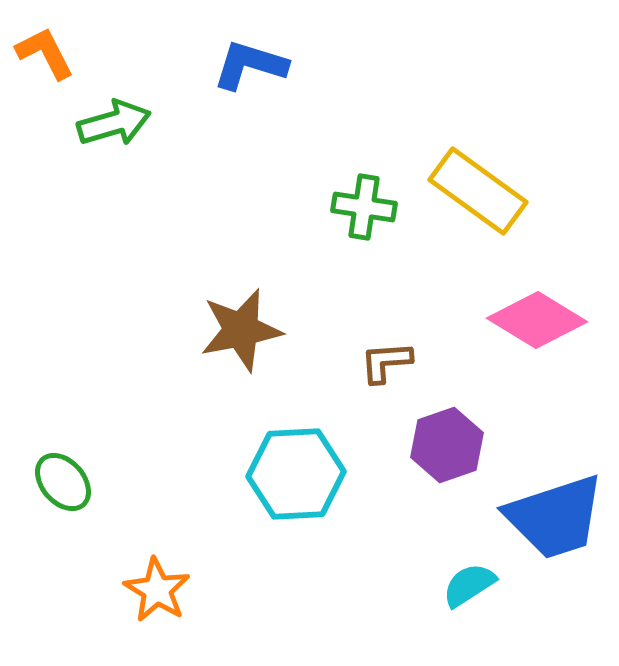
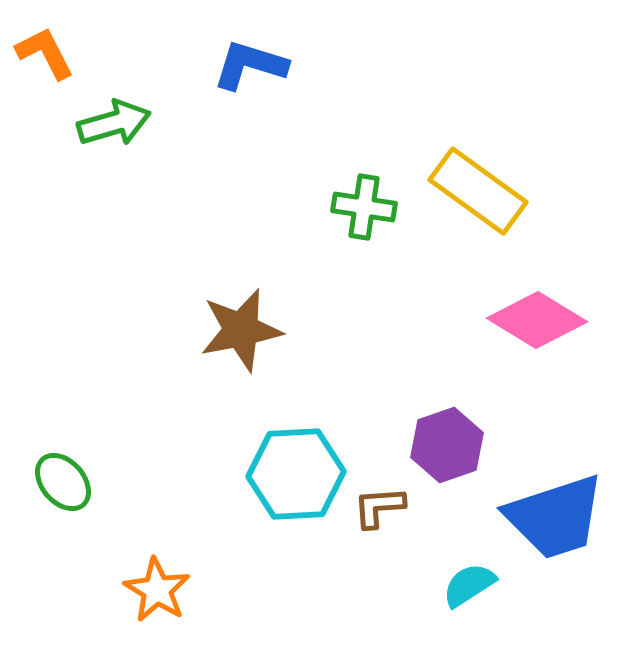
brown L-shape: moved 7 px left, 145 px down
